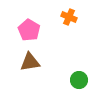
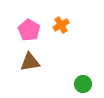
orange cross: moved 8 px left, 8 px down; rotated 35 degrees clockwise
green circle: moved 4 px right, 4 px down
